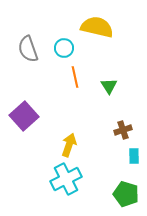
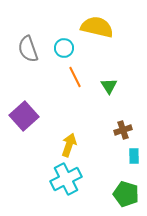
orange line: rotated 15 degrees counterclockwise
